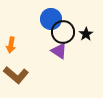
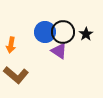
blue circle: moved 6 px left, 13 px down
